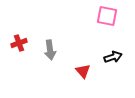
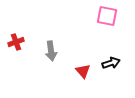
red cross: moved 3 px left, 1 px up
gray arrow: moved 1 px right, 1 px down
black arrow: moved 2 px left, 6 px down
